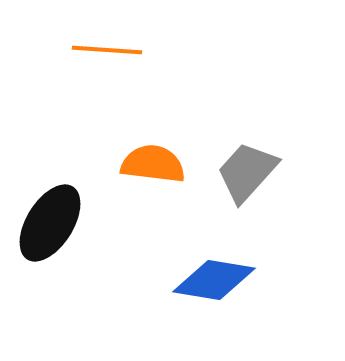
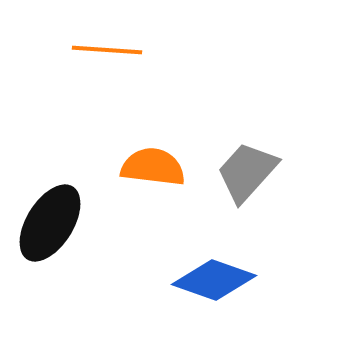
orange semicircle: moved 3 px down
blue diamond: rotated 10 degrees clockwise
